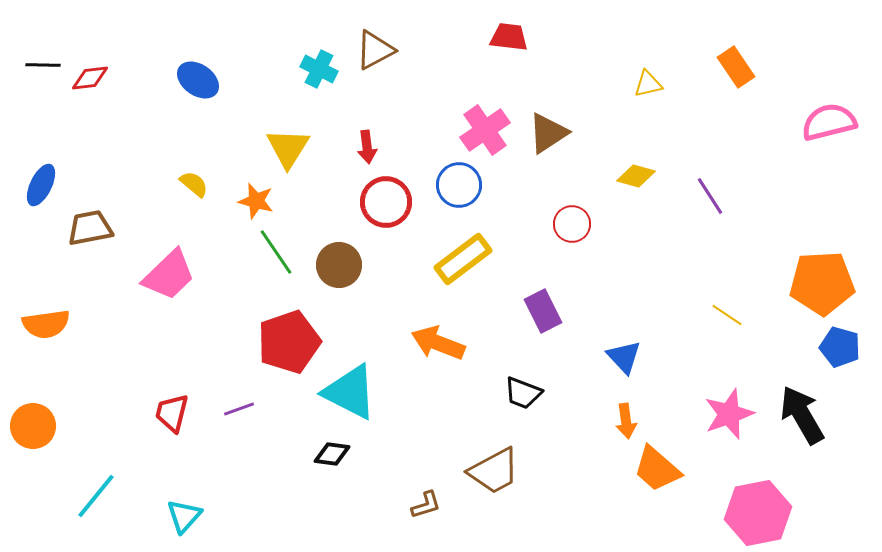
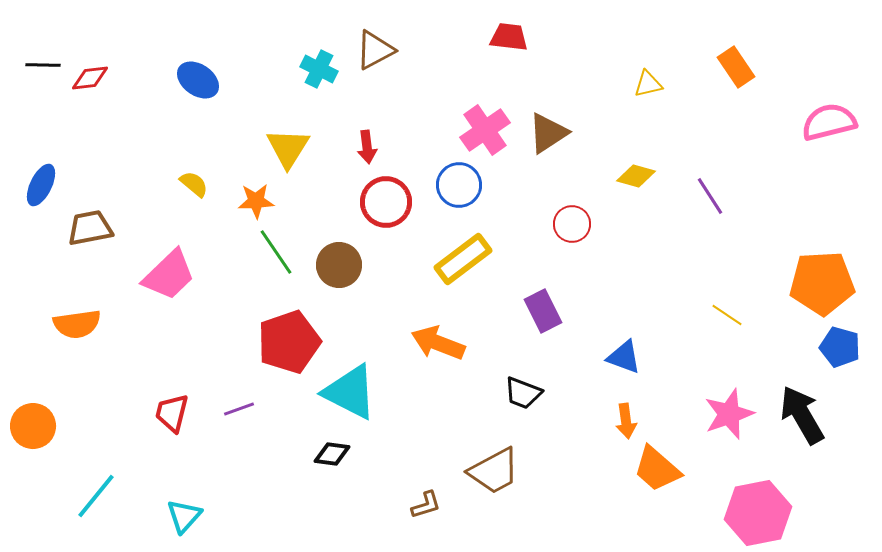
orange star at (256, 201): rotated 18 degrees counterclockwise
orange semicircle at (46, 324): moved 31 px right
blue triangle at (624, 357): rotated 27 degrees counterclockwise
